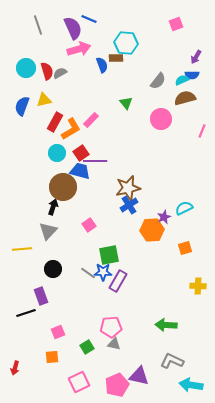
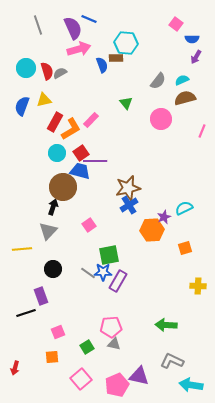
pink square at (176, 24): rotated 32 degrees counterclockwise
blue semicircle at (192, 75): moved 36 px up
pink square at (79, 382): moved 2 px right, 3 px up; rotated 15 degrees counterclockwise
